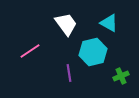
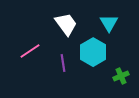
cyan triangle: rotated 30 degrees clockwise
cyan hexagon: rotated 16 degrees counterclockwise
purple line: moved 6 px left, 10 px up
